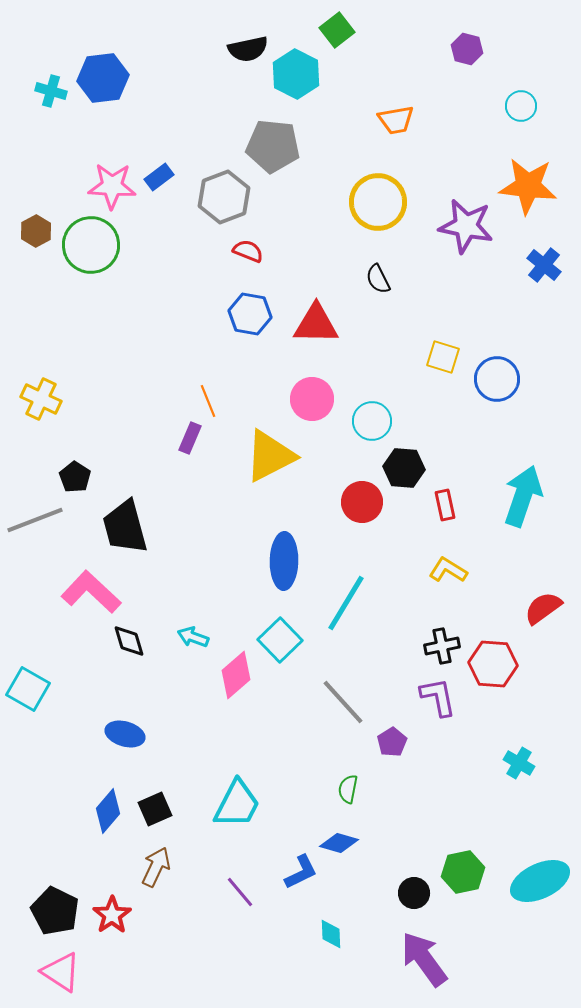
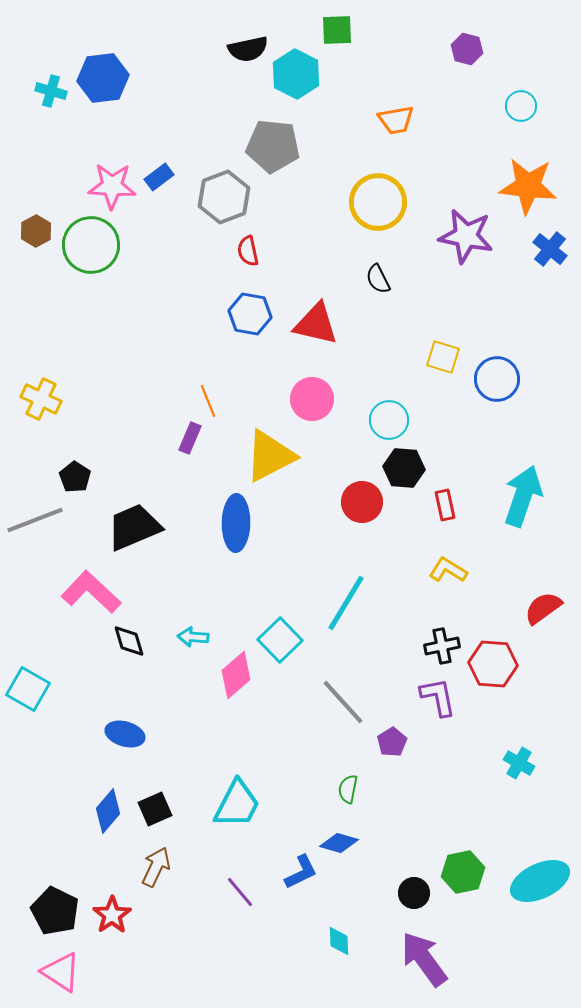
green square at (337, 30): rotated 36 degrees clockwise
purple star at (466, 226): moved 10 px down
red semicircle at (248, 251): rotated 124 degrees counterclockwise
blue cross at (544, 265): moved 6 px right, 16 px up
red triangle at (316, 324): rotated 12 degrees clockwise
cyan circle at (372, 421): moved 17 px right, 1 px up
black trapezoid at (125, 527): moved 9 px right; rotated 82 degrees clockwise
blue ellipse at (284, 561): moved 48 px left, 38 px up
cyan arrow at (193, 637): rotated 16 degrees counterclockwise
cyan diamond at (331, 934): moved 8 px right, 7 px down
